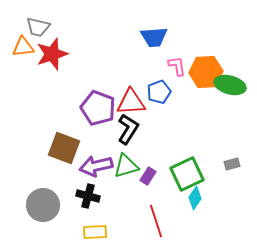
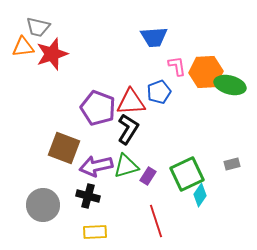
cyan diamond: moved 5 px right, 3 px up
